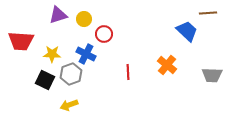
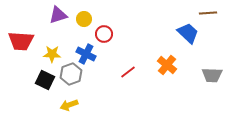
blue trapezoid: moved 1 px right, 2 px down
red line: rotated 56 degrees clockwise
